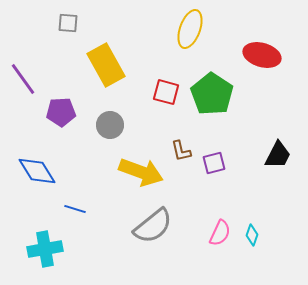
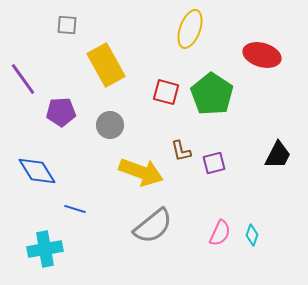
gray square: moved 1 px left, 2 px down
